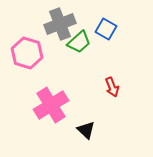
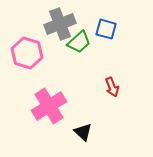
blue square: rotated 15 degrees counterclockwise
pink cross: moved 2 px left, 1 px down
black triangle: moved 3 px left, 2 px down
